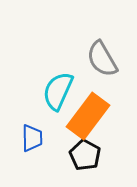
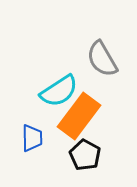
cyan semicircle: moved 1 px right; rotated 147 degrees counterclockwise
orange rectangle: moved 9 px left
